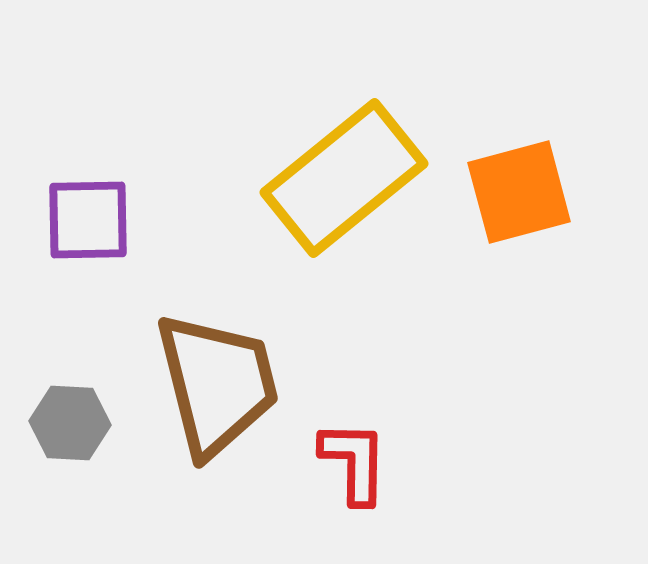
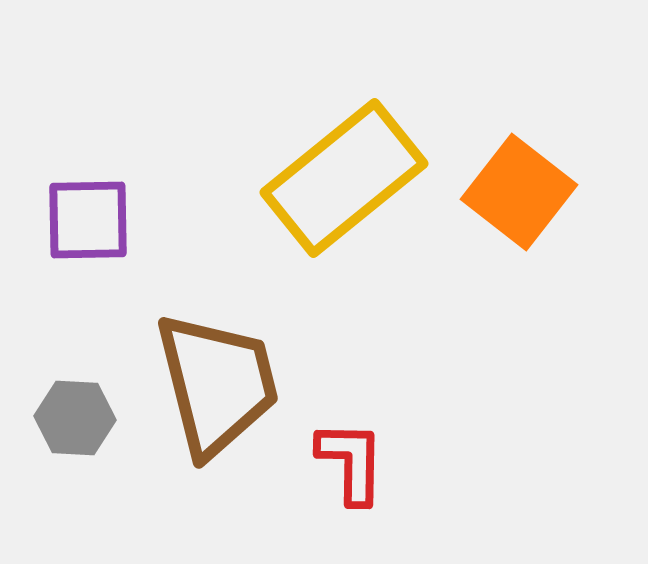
orange square: rotated 37 degrees counterclockwise
gray hexagon: moved 5 px right, 5 px up
red L-shape: moved 3 px left
